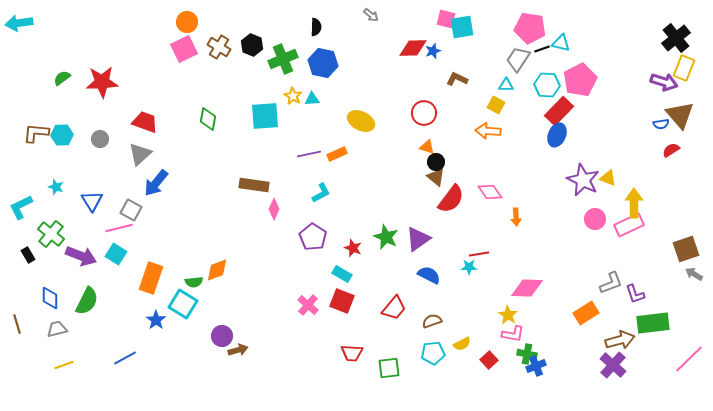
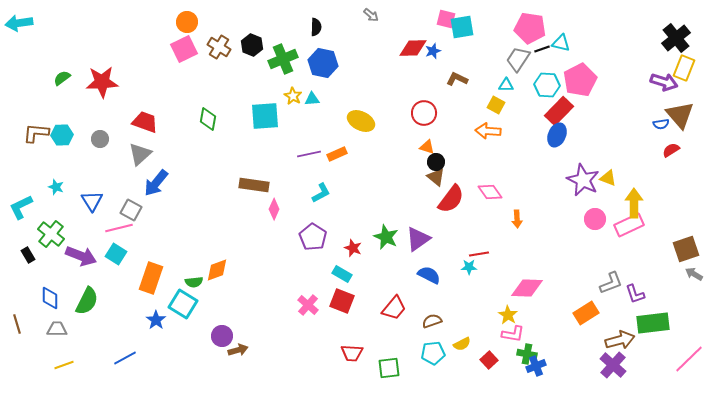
orange arrow at (516, 217): moved 1 px right, 2 px down
gray trapezoid at (57, 329): rotated 15 degrees clockwise
